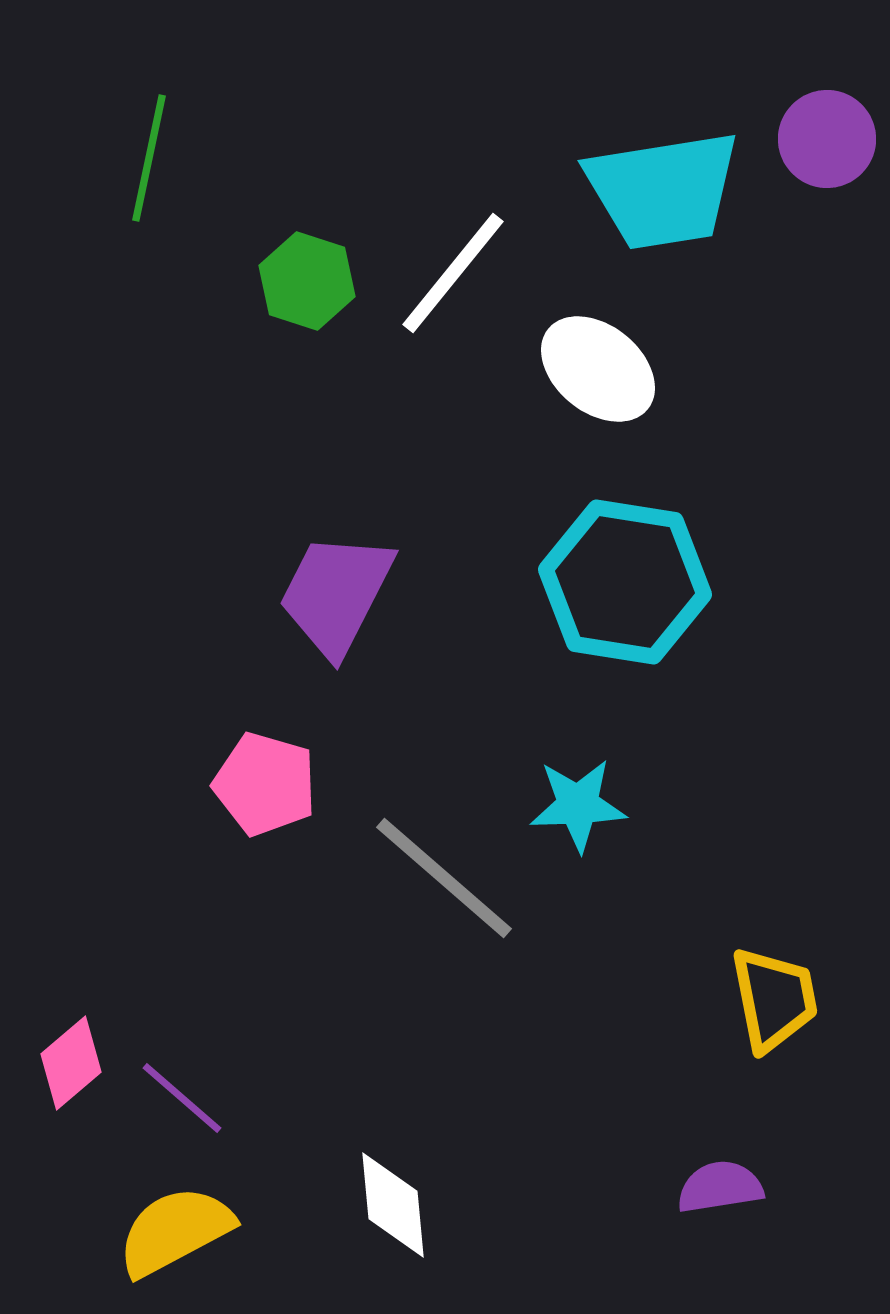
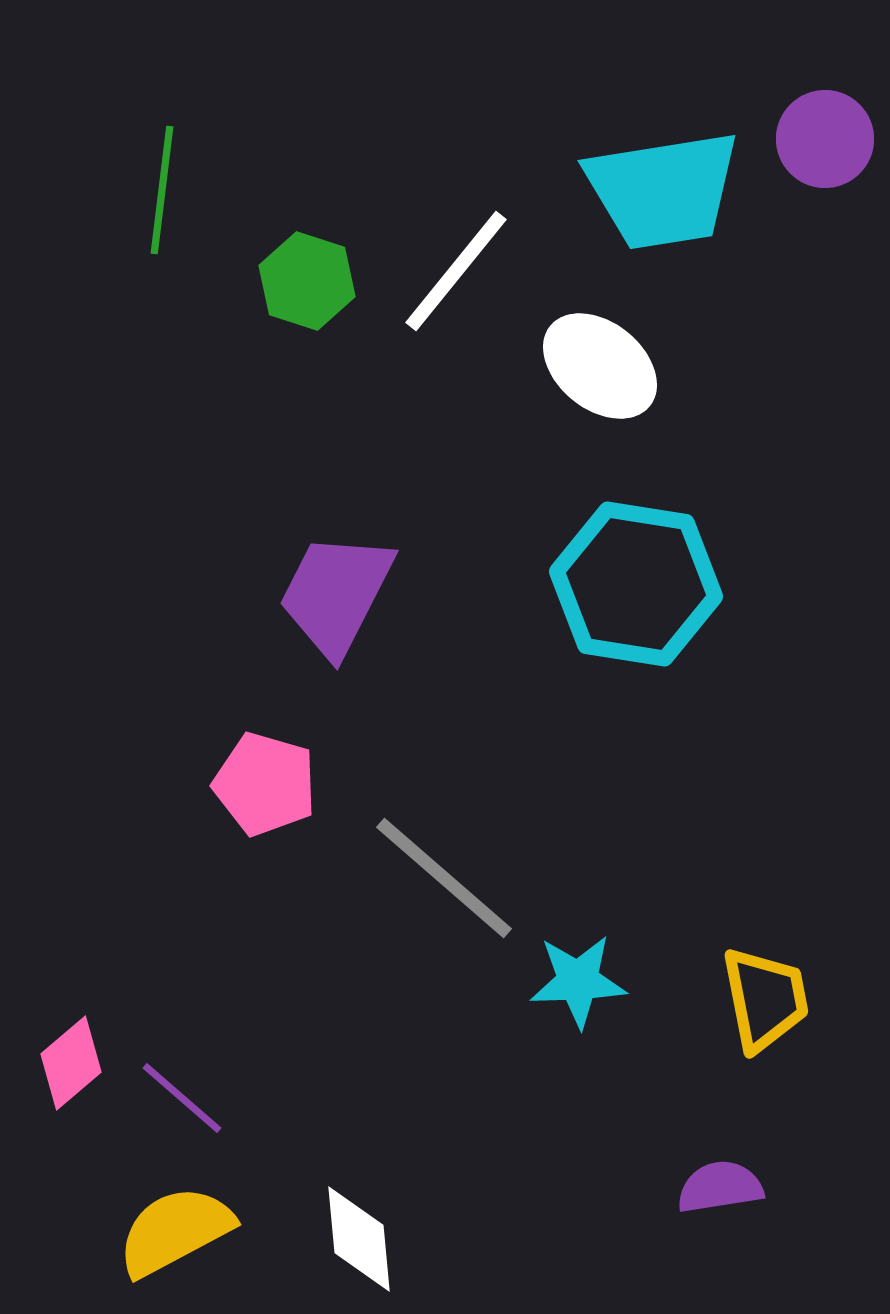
purple circle: moved 2 px left
green line: moved 13 px right, 32 px down; rotated 5 degrees counterclockwise
white line: moved 3 px right, 2 px up
white ellipse: moved 2 px right, 3 px up
cyan hexagon: moved 11 px right, 2 px down
cyan star: moved 176 px down
yellow trapezoid: moved 9 px left
white diamond: moved 34 px left, 34 px down
